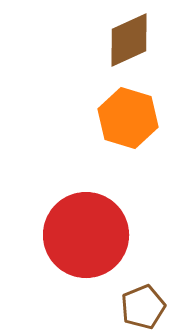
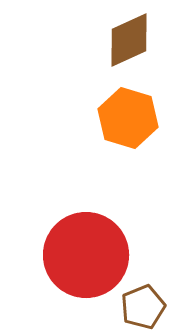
red circle: moved 20 px down
